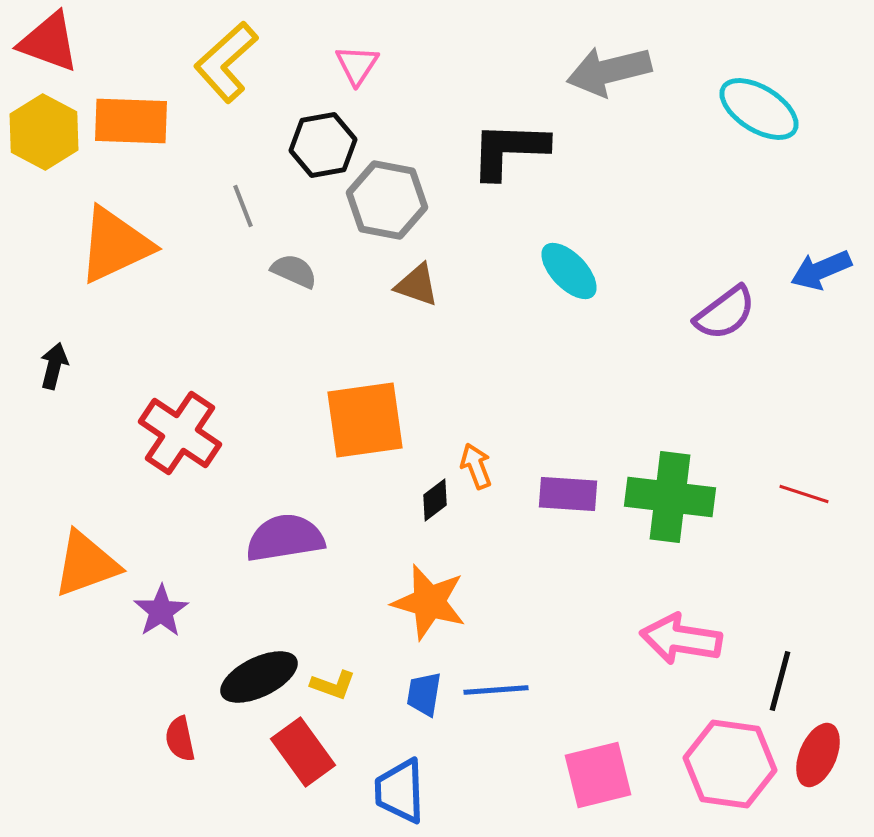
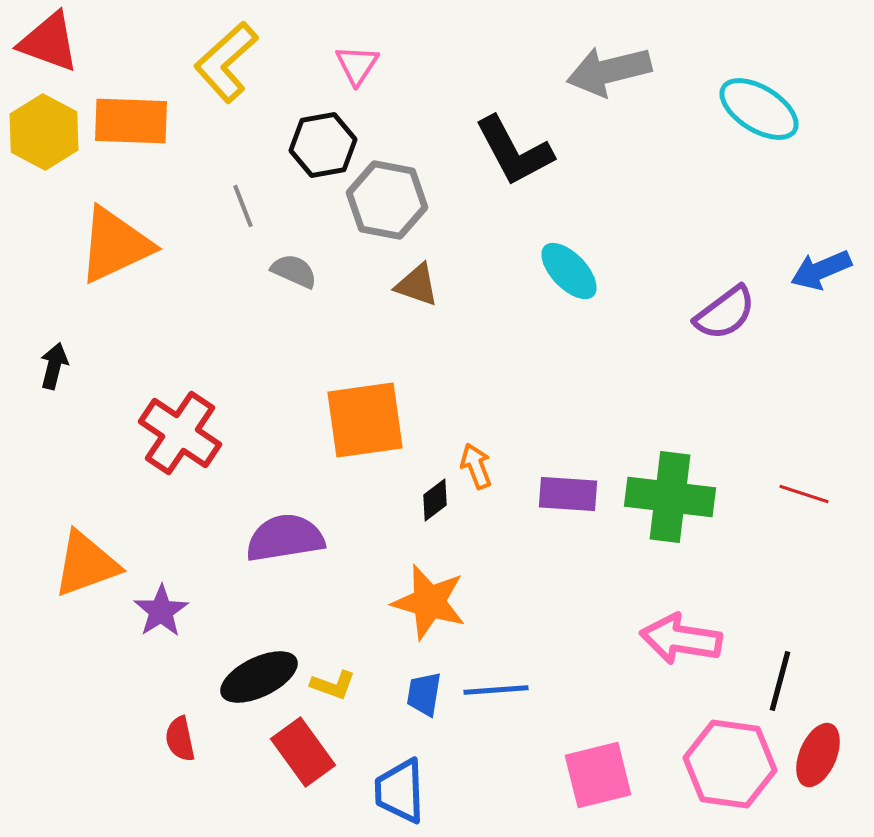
black L-shape at (509, 150): moved 5 px right, 1 px down; rotated 120 degrees counterclockwise
